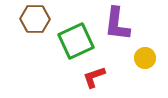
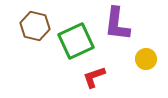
brown hexagon: moved 7 px down; rotated 12 degrees clockwise
yellow circle: moved 1 px right, 1 px down
